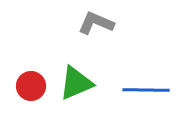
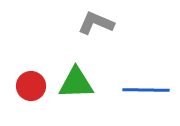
green triangle: rotated 21 degrees clockwise
